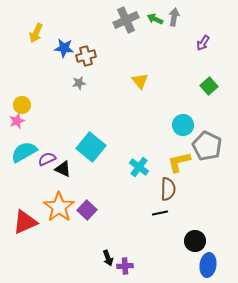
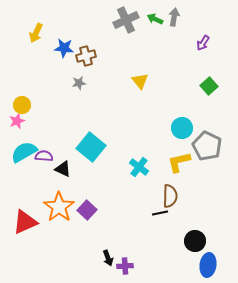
cyan circle: moved 1 px left, 3 px down
purple semicircle: moved 3 px left, 3 px up; rotated 30 degrees clockwise
brown semicircle: moved 2 px right, 7 px down
